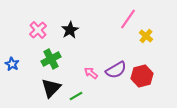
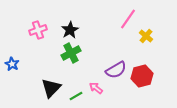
pink cross: rotated 24 degrees clockwise
green cross: moved 20 px right, 6 px up
pink arrow: moved 5 px right, 15 px down
